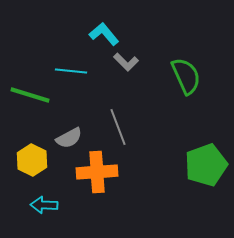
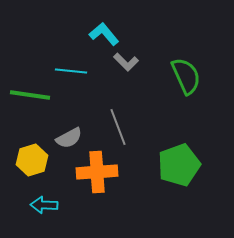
green line: rotated 9 degrees counterclockwise
yellow hexagon: rotated 16 degrees clockwise
green pentagon: moved 27 px left
